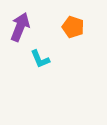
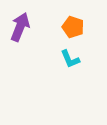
cyan L-shape: moved 30 px right
